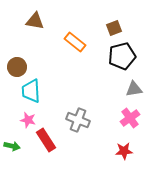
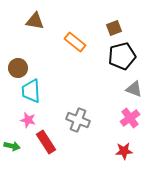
brown circle: moved 1 px right, 1 px down
gray triangle: rotated 30 degrees clockwise
red rectangle: moved 2 px down
